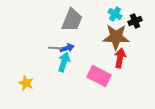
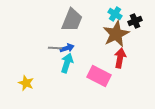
brown star: moved 3 px up; rotated 28 degrees counterclockwise
cyan arrow: moved 3 px right, 1 px down
